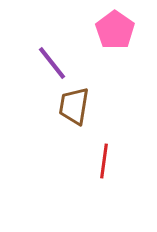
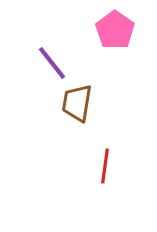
brown trapezoid: moved 3 px right, 3 px up
red line: moved 1 px right, 5 px down
